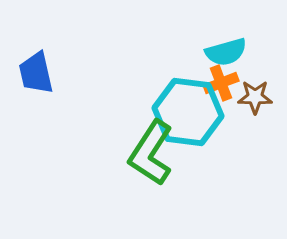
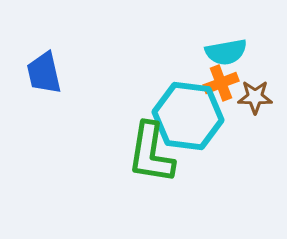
cyan semicircle: rotated 6 degrees clockwise
blue trapezoid: moved 8 px right
cyan hexagon: moved 4 px down
green L-shape: rotated 24 degrees counterclockwise
